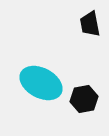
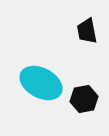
black trapezoid: moved 3 px left, 7 px down
